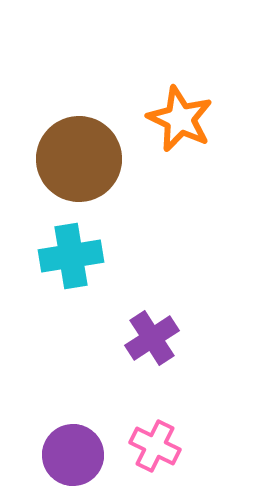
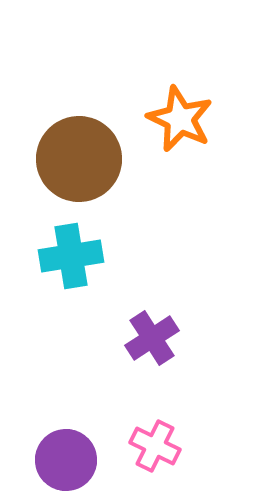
purple circle: moved 7 px left, 5 px down
